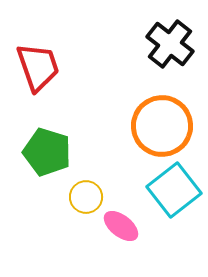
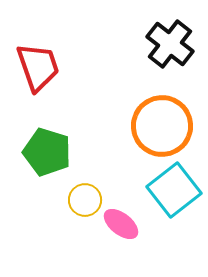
yellow circle: moved 1 px left, 3 px down
pink ellipse: moved 2 px up
